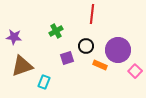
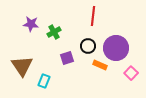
red line: moved 1 px right, 2 px down
green cross: moved 2 px left, 1 px down
purple star: moved 17 px right, 13 px up
black circle: moved 2 px right
purple circle: moved 2 px left, 2 px up
brown triangle: rotated 45 degrees counterclockwise
pink square: moved 4 px left, 2 px down
cyan rectangle: moved 1 px up
